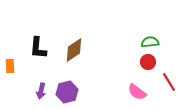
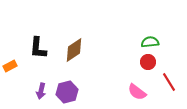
orange rectangle: rotated 64 degrees clockwise
